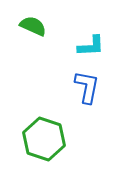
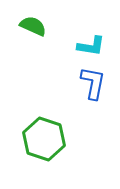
cyan L-shape: rotated 12 degrees clockwise
blue L-shape: moved 6 px right, 4 px up
